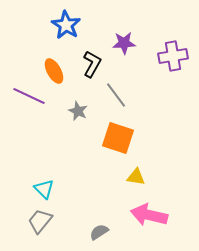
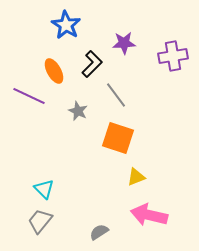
black L-shape: rotated 16 degrees clockwise
yellow triangle: rotated 30 degrees counterclockwise
